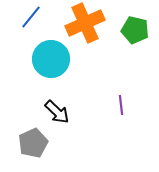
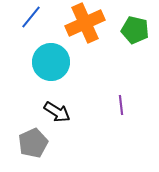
cyan circle: moved 3 px down
black arrow: rotated 12 degrees counterclockwise
